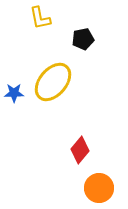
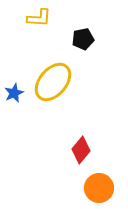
yellow L-shape: moved 1 px left; rotated 75 degrees counterclockwise
blue star: rotated 24 degrees counterclockwise
red diamond: moved 1 px right
